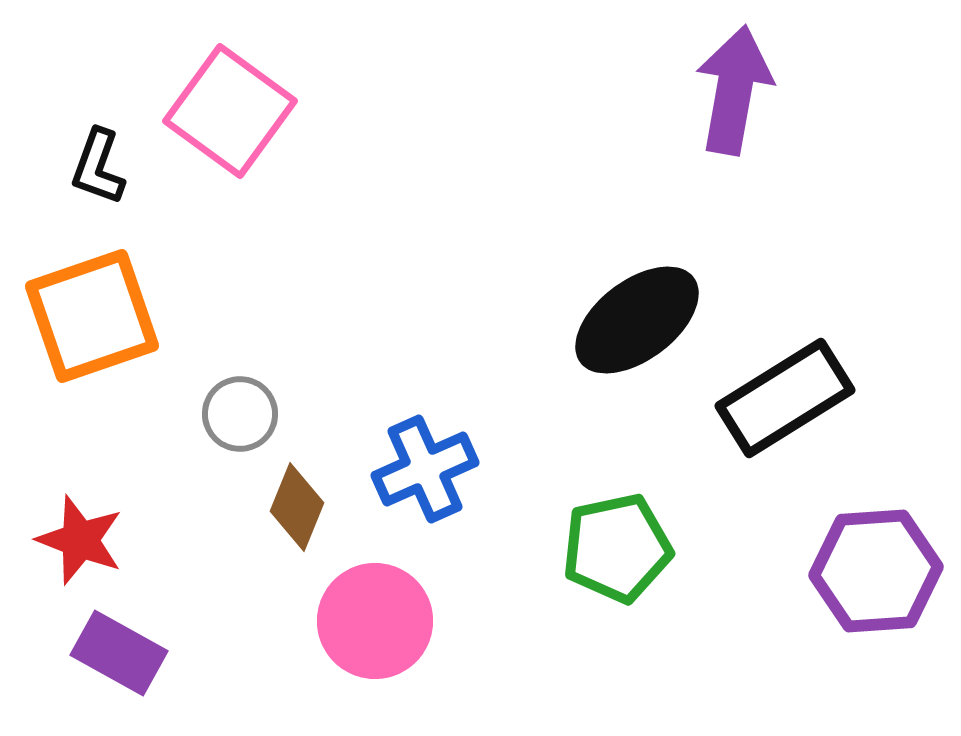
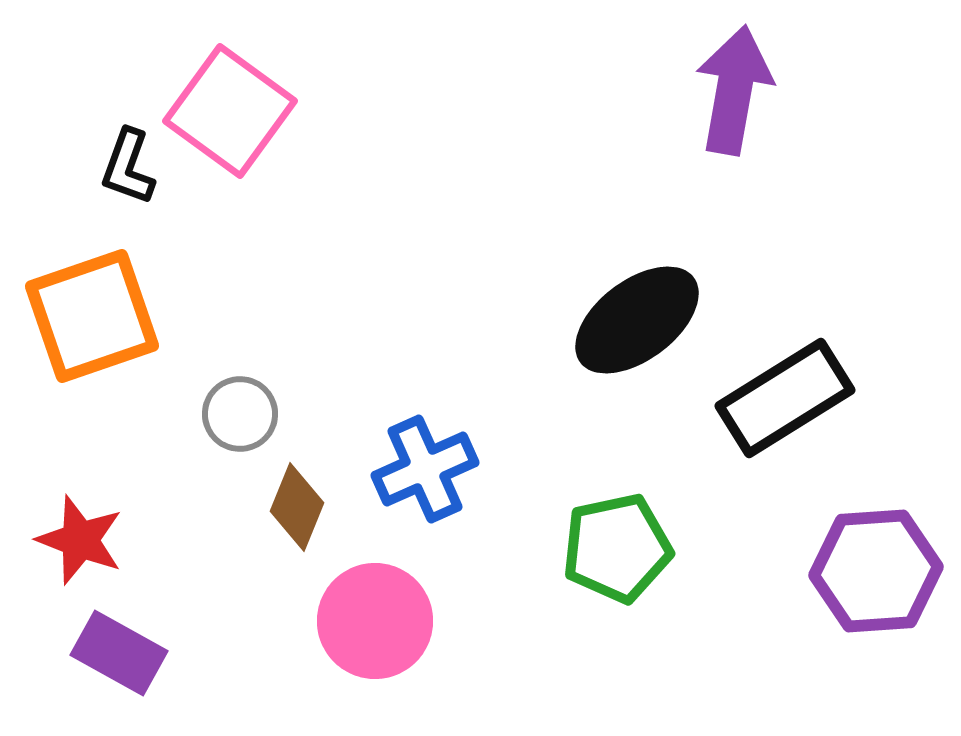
black L-shape: moved 30 px right
